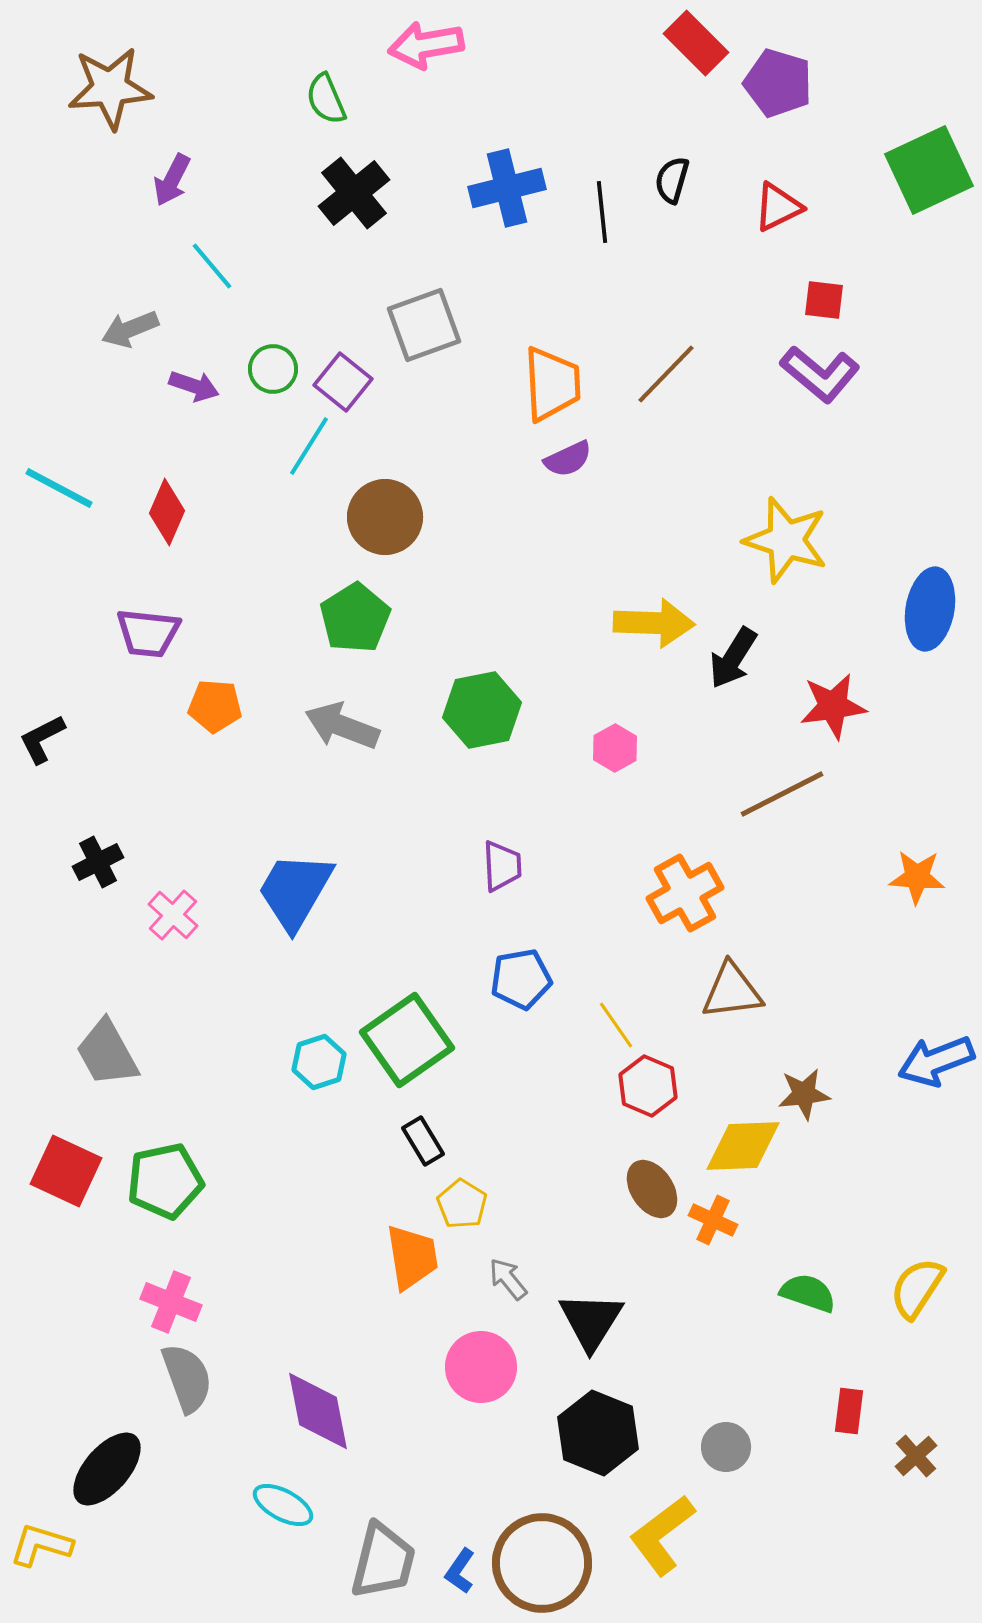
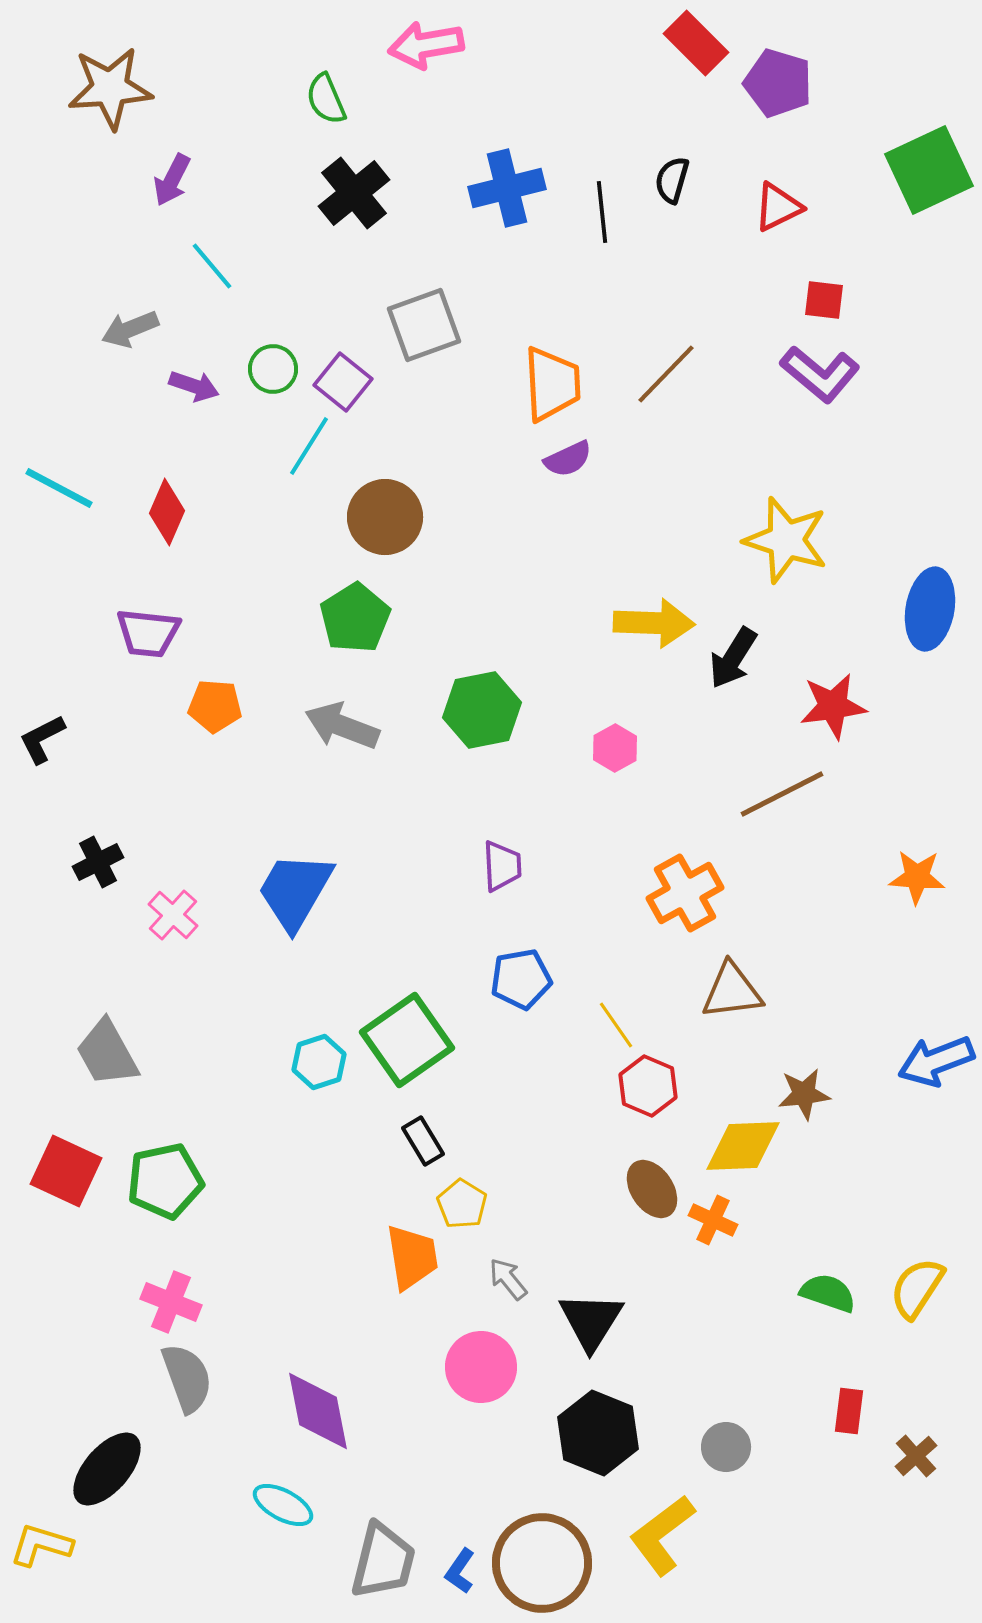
green semicircle at (808, 1293): moved 20 px right
